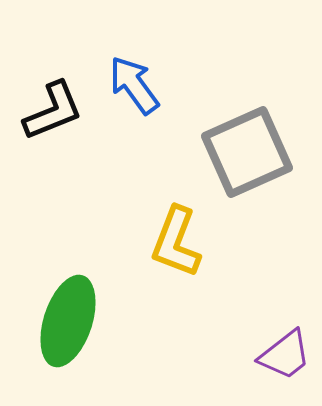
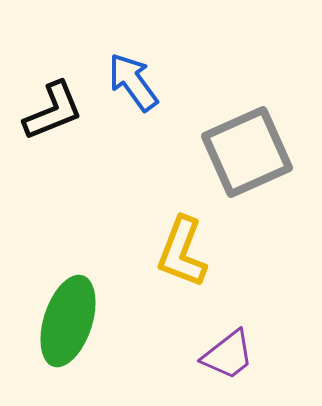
blue arrow: moved 1 px left, 3 px up
yellow L-shape: moved 6 px right, 10 px down
purple trapezoid: moved 57 px left
